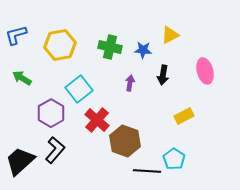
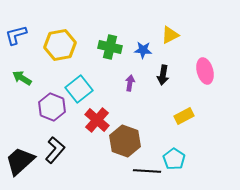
purple hexagon: moved 1 px right, 6 px up; rotated 8 degrees counterclockwise
